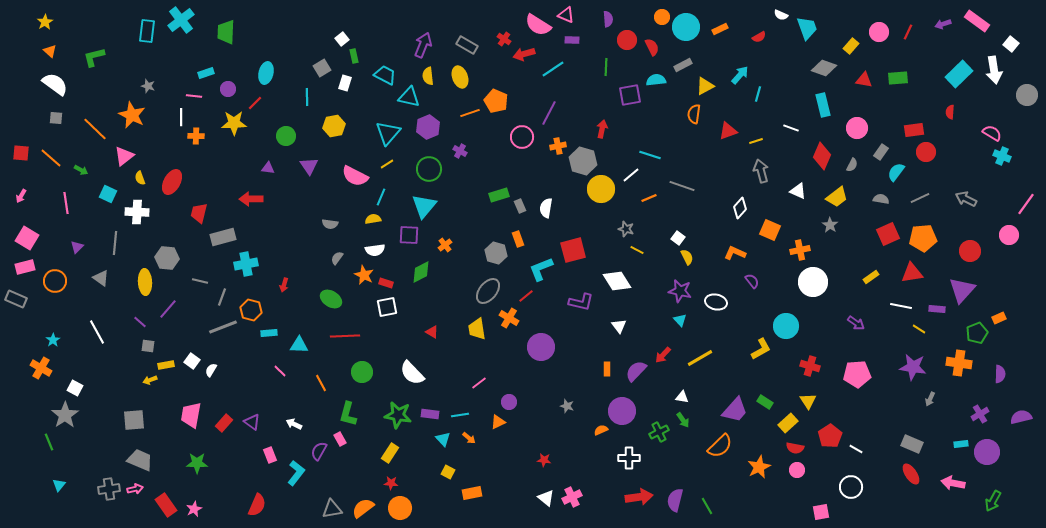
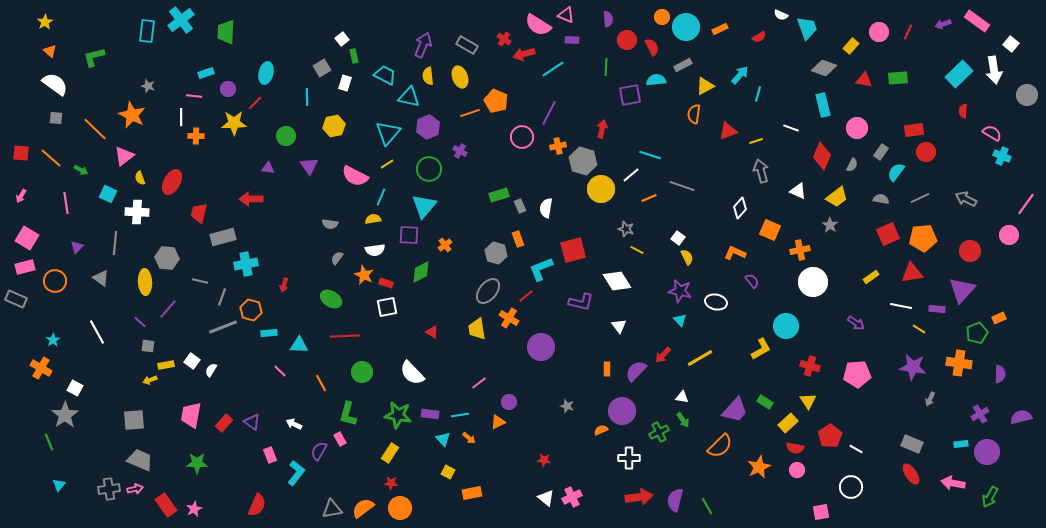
red semicircle at (950, 112): moved 13 px right, 1 px up
green arrow at (993, 501): moved 3 px left, 4 px up
